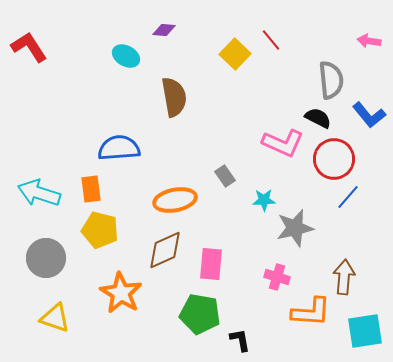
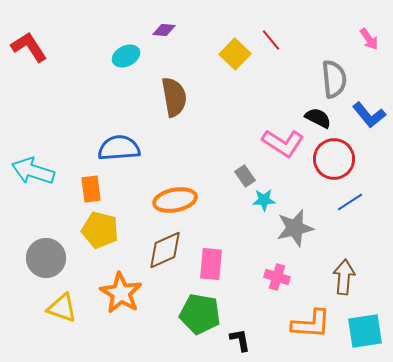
pink arrow: moved 2 px up; rotated 135 degrees counterclockwise
cyan ellipse: rotated 56 degrees counterclockwise
gray semicircle: moved 3 px right, 1 px up
pink L-shape: rotated 9 degrees clockwise
gray rectangle: moved 20 px right
cyan arrow: moved 6 px left, 22 px up
blue line: moved 2 px right, 5 px down; rotated 16 degrees clockwise
orange L-shape: moved 12 px down
yellow triangle: moved 7 px right, 10 px up
